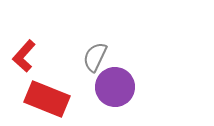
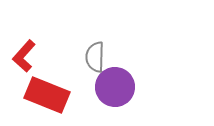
gray semicircle: rotated 24 degrees counterclockwise
red rectangle: moved 4 px up
